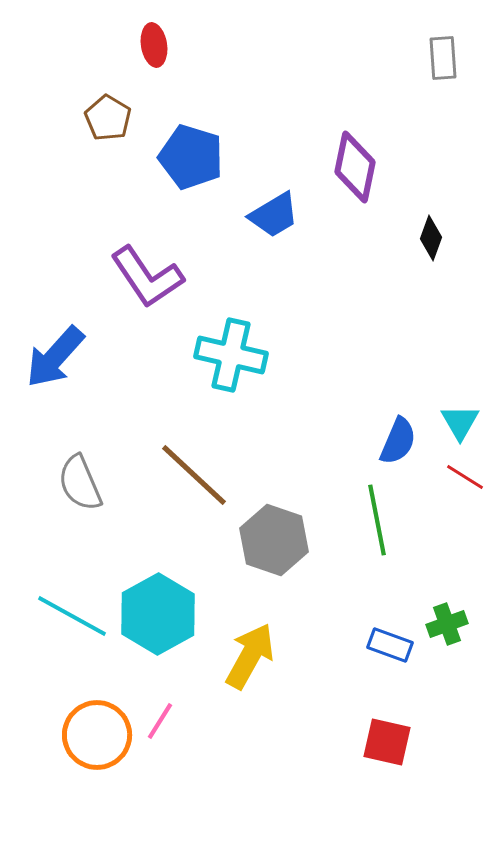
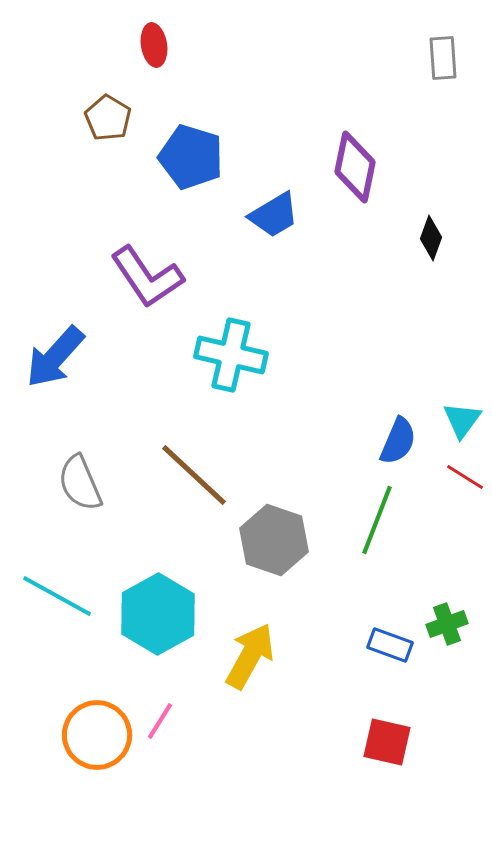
cyan triangle: moved 2 px right, 2 px up; rotated 6 degrees clockwise
green line: rotated 32 degrees clockwise
cyan line: moved 15 px left, 20 px up
